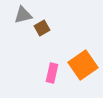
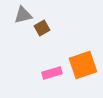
orange square: rotated 16 degrees clockwise
pink rectangle: rotated 60 degrees clockwise
